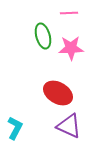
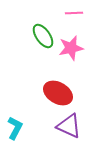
pink line: moved 5 px right
green ellipse: rotated 20 degrees counterclockwise
pink star: rotated 10 degrees counterclockwise
